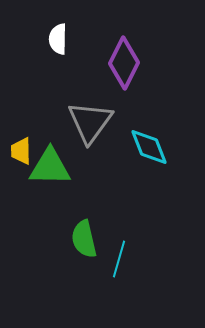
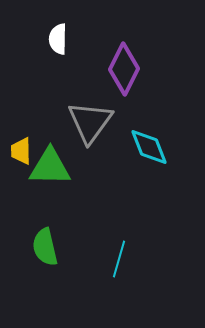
purple diamond: moved 6 px down
green semicircle: moved 39 px left, 8 px down
